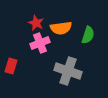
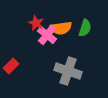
green semicircle: moved 3 px left, 7 px up
pink cross: moved 7 px right, 8 px up; rotated 30 degrees counterclockwise
red rectangle: rotated 28 degrees clockwise
